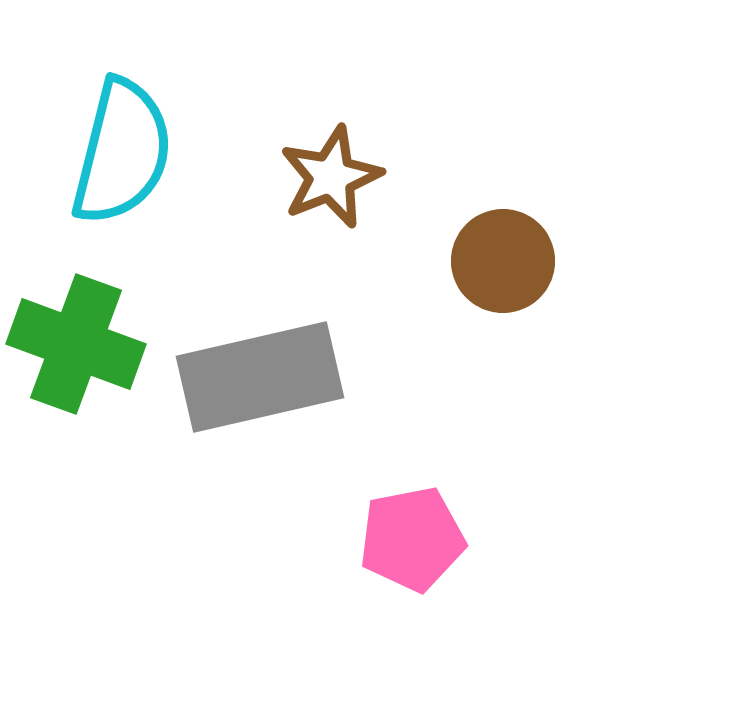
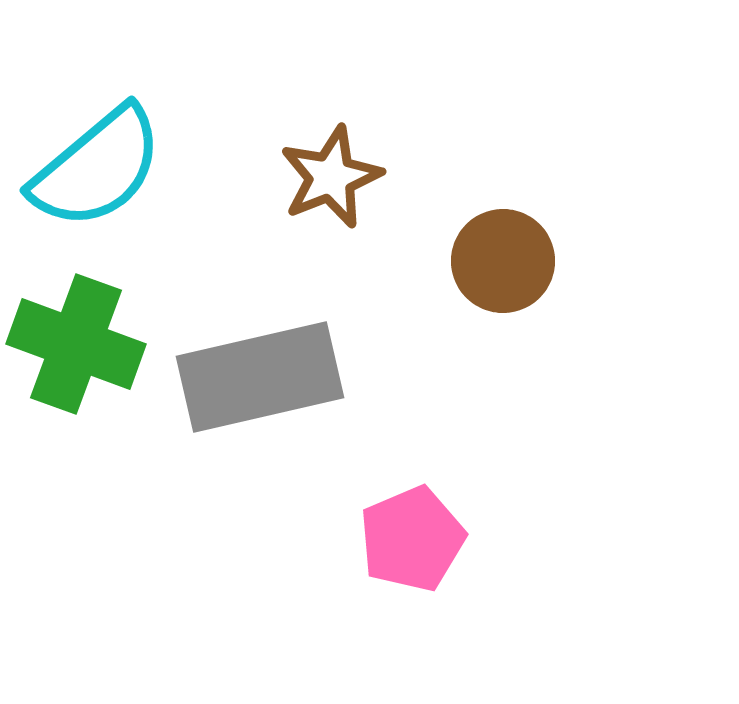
cyan semicircle: moved 25 px left, 16 px down; rotated 36 degrees clockwise
pink pentagon: rotated 12 degrees counterclockwise
